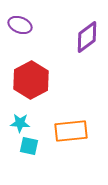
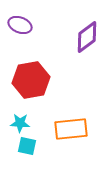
red hexagon: rotated 18 degrees clockwise
orange rectangle: moved 2 px up
cyan square: moved 2 px left
